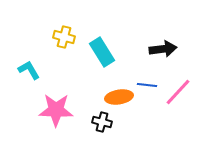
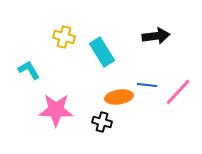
black arrow: moved 7 px left, 13 px up
